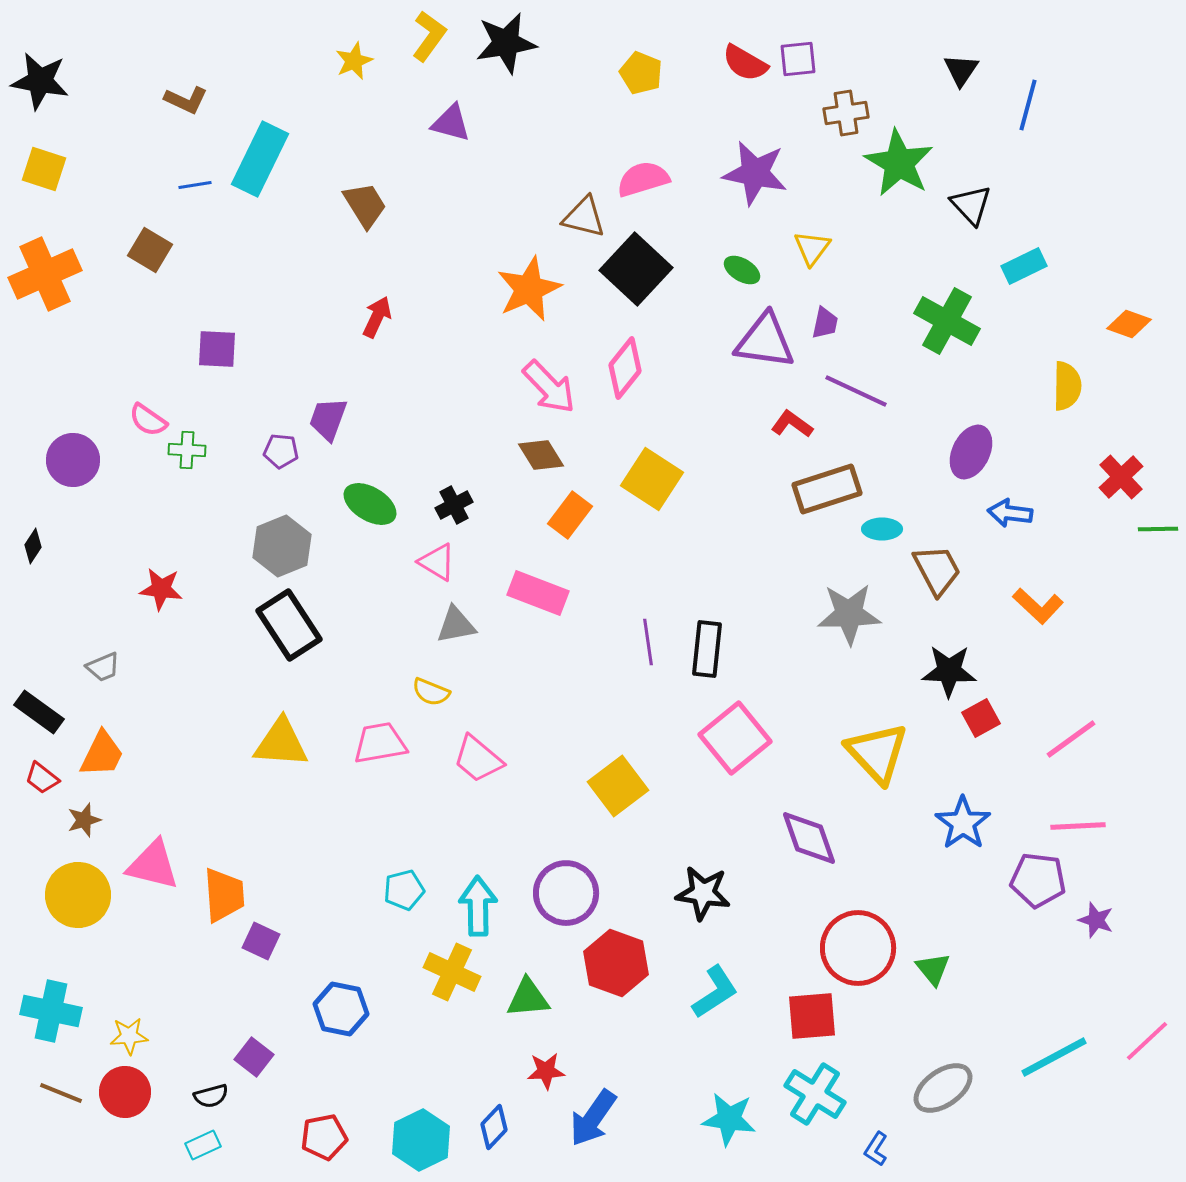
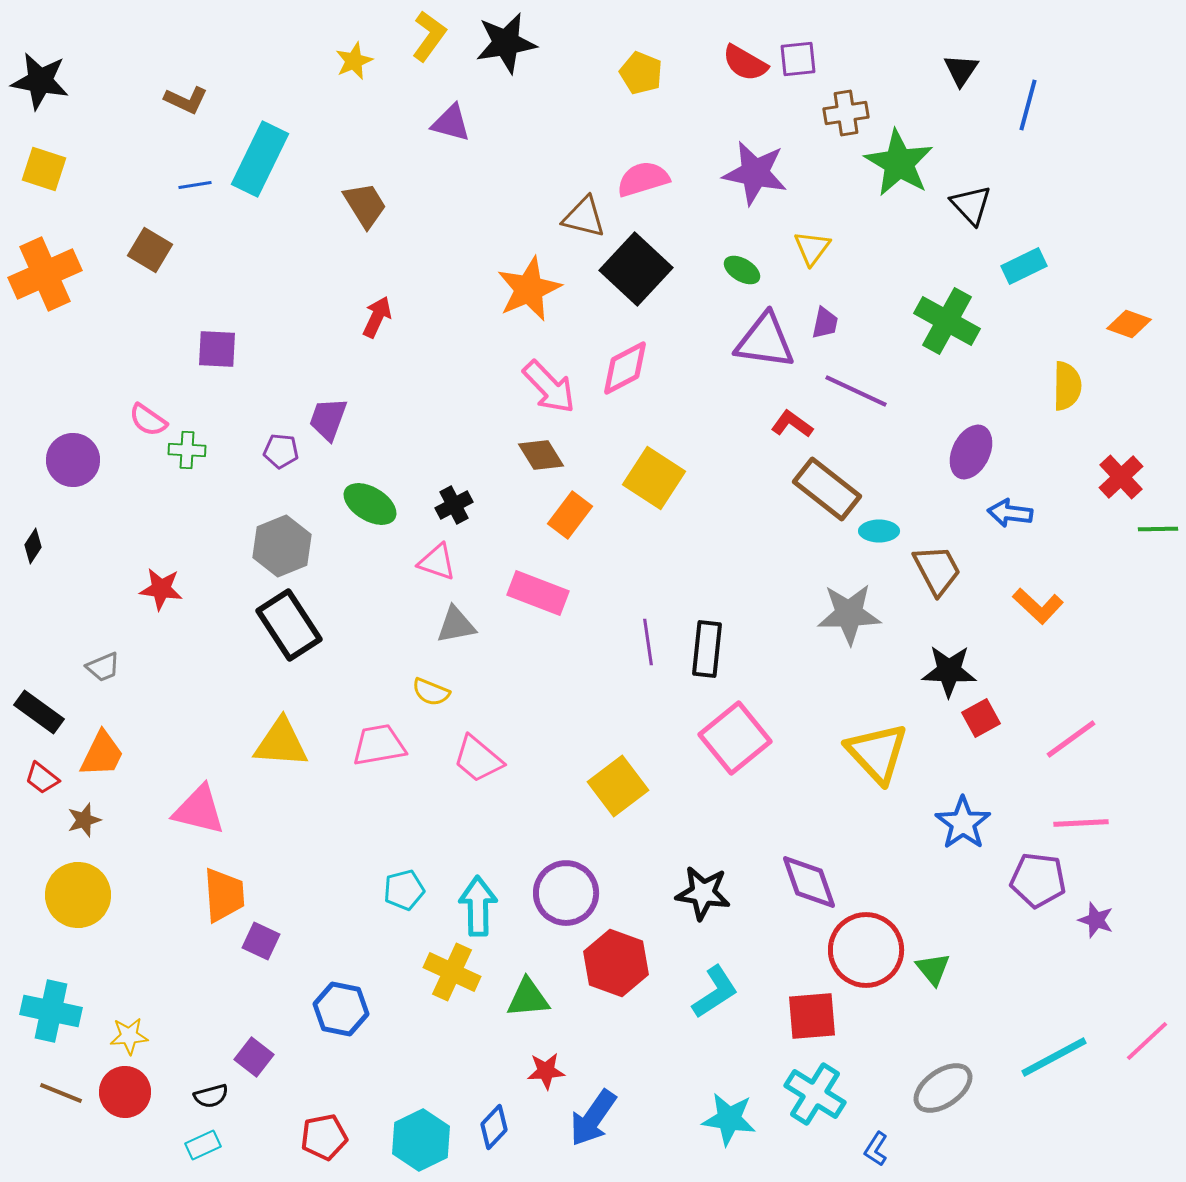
pink diamond at (625, 368): rotated 24 degrees clockwise
yellow square at (652, 479): moved 2 px right, 1 px up
brown rectangle at (827, 489): rotated 56 degrees clockwise
cyan ellipse at (882, 529): moved 3 px left, 2 px down
pink triangle at (437, 562): rotated 12 degrees counterclockwise
pink trapezoid at (380, 743): moved 1 px left, 2 px down
pink line at (1078, 826): moved 3 px right, 3 px up
purple diamond at (809, 838): moved 44 px down
pink triangle at (153, 865): moved 46 px right, 55 px up
red circle at (858, 948): moved 8 px right, 2 px down
